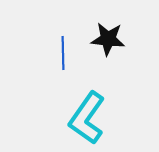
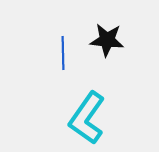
black star: moved 1 px left, 1 px down
